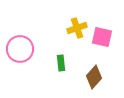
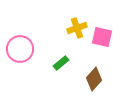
green rectangle: rotated 56 degrees clockwise
brown diamond: moved 2 px down
